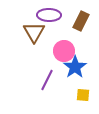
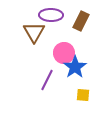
purple ellipse: moved 2 px right
pink circle: moved 2 px down
